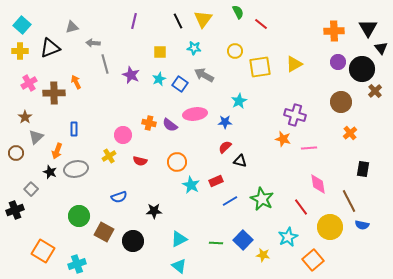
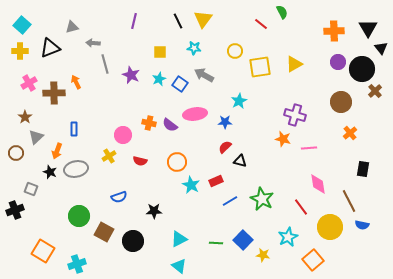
green semicircle at (238, 12): moved 44 px right
gray square at (31, 189): rotated 24 degrees counterclockwise
